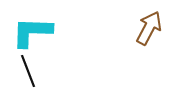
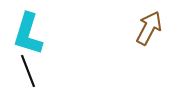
cyan L-shape: moved 4 px left, 2 px down; rotated 75 degrees counterclockwise
